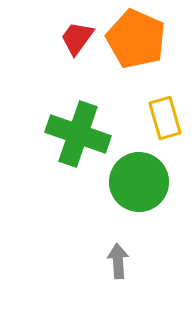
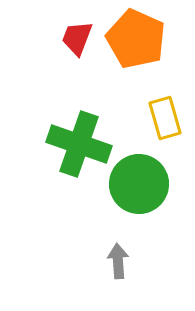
red trapezoid: rotated 15 degrees counterclockwise
green cross: moved 1 px right, 10 px down
green circle: moved 2 px down
